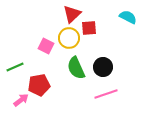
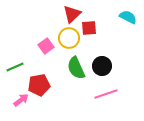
pink square: rotated 28 degrees clockwise
black circle: moved 1 px left, 1 px up
